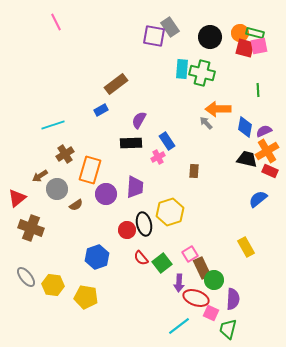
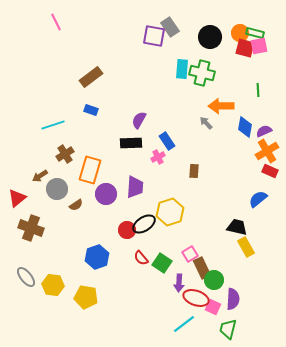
brown rectangle at (116, 84): moved 25 px left, 7 px up
orange arrow at (218, 109): moved 3 px right, 3 px up
blue rectangle at (101, 110): moved 10 px left; rotated 48 degrees clockwise
black trapezoid at (247, 159): moved 10 px left, 68 px down
black ellipse at (144, 224): rotated 70 degrees clockwise
green square at (162, 263): rotated 18 degrees counterclockwise
pink square at (211, 313): moved 2 px right, 6 px up
cyan line at (179, 326): moved 5 px right, 2 px up
